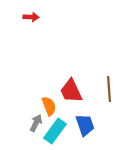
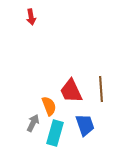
red arrow: rotated 77 degrees clockwise
brown line: moved 8 px left
gray arrow: moved 3 px left
cyan rectangle: moved 2 px down; rotated 20 degrees counterclockwise
